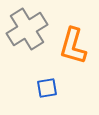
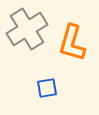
orange L-shape: moved 1 px left, 3 px up
